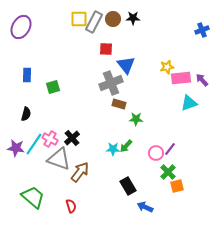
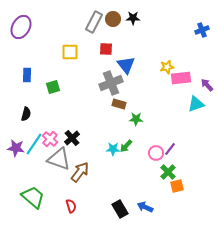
yellow square: moved 9 px left, 33 px down
purple arrow: moved 5 px right, 5 px down
cyan triangle: moved 7 px right, 1 px down
pink cross: rotated 14 degrees clockwise
black rectangle: moved 8 px left, 23 px down
